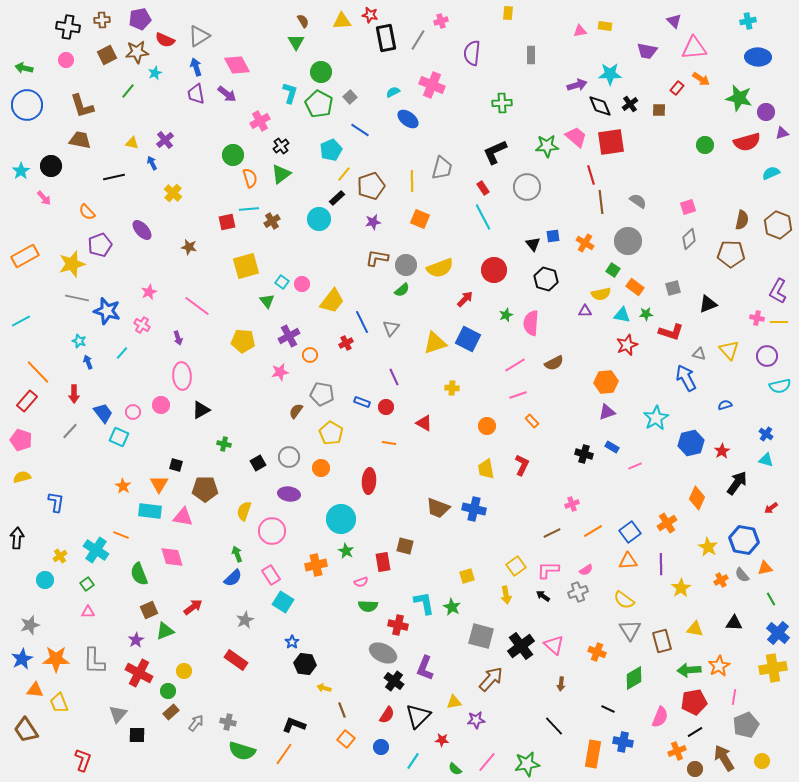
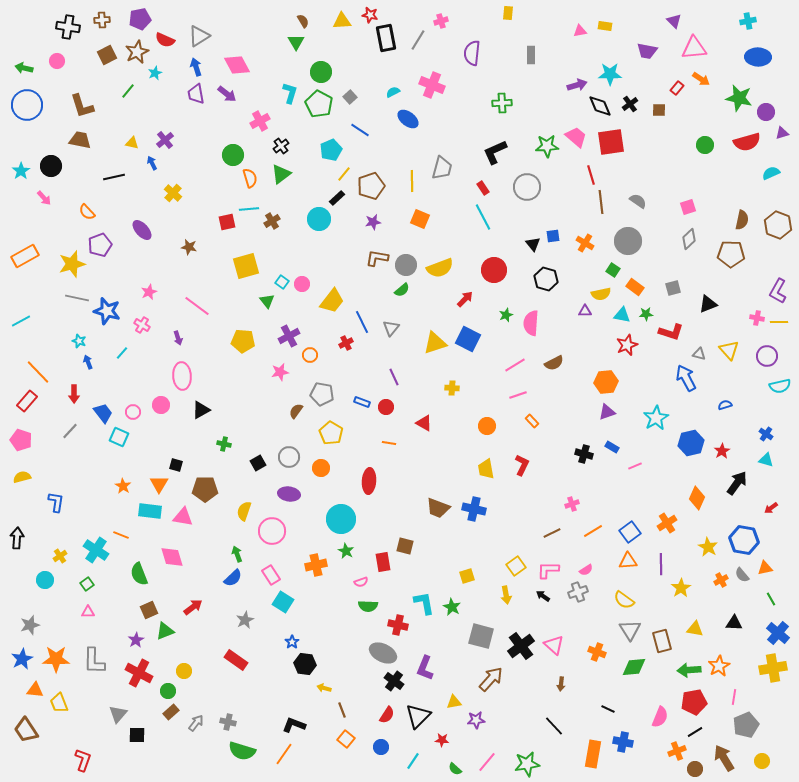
brown star at (137, 52): rotated 20 degrees counterclockwise
pink circle at (66, 60): moved 9 px left, 1 px down
green diamond at (634, 678): moved 11 px up; rotated 25 degrees clockwise
